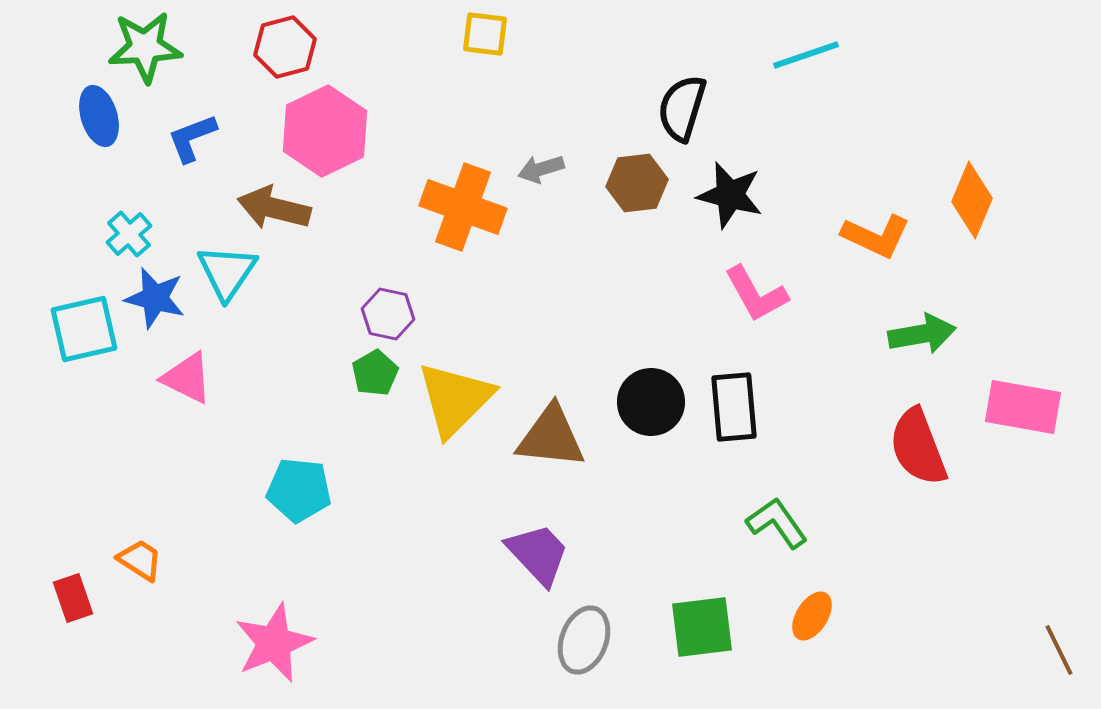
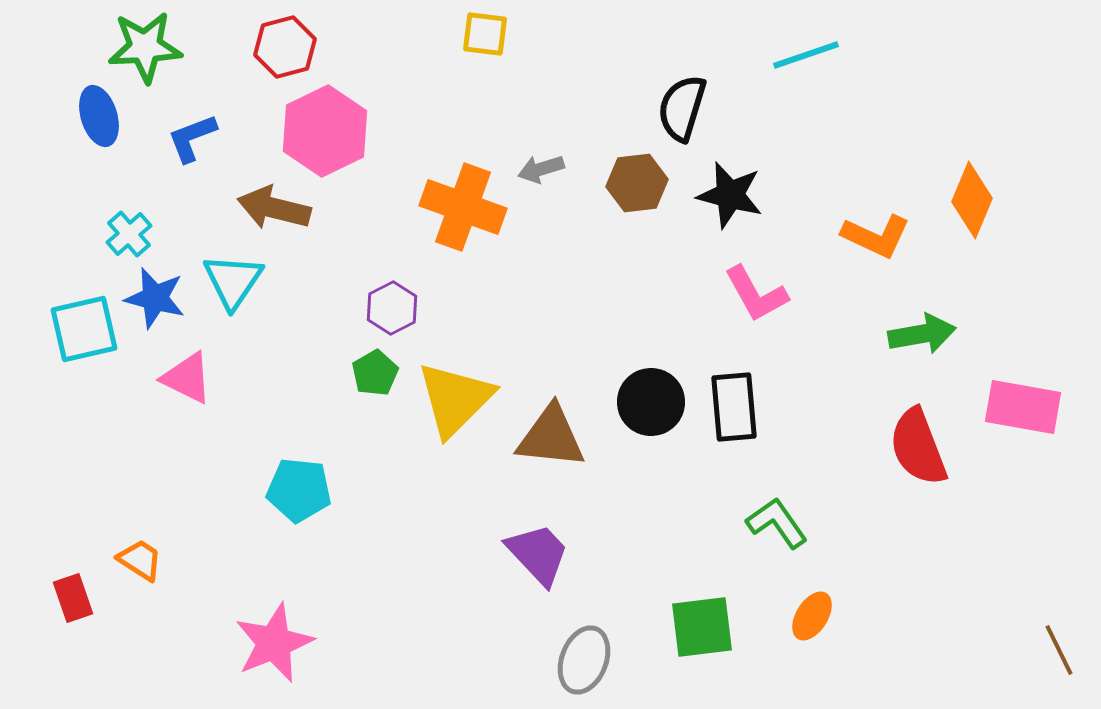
cyan triangle: moved 6 px right, 9 px down
purple hexagon: moved 4 px right, 6 px up; rotated 21 degrees clockwise
gray ellipse: moved 20 px down
